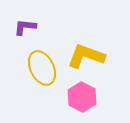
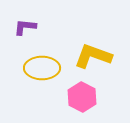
yellow L-shape: moved 7 px right
yellow ellipse: rotated 64 degrees counterclockwise
